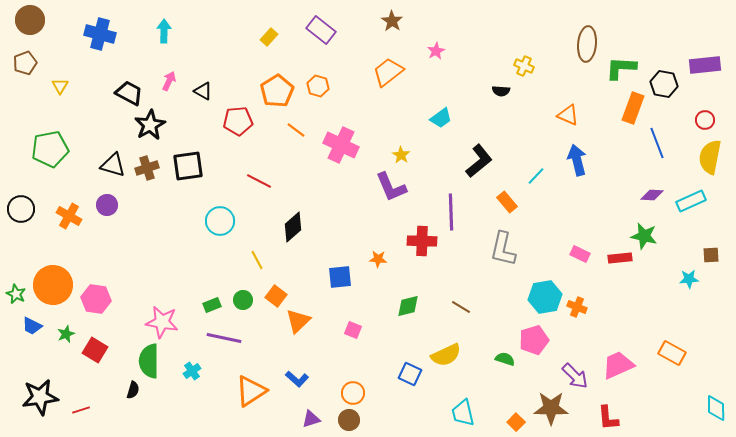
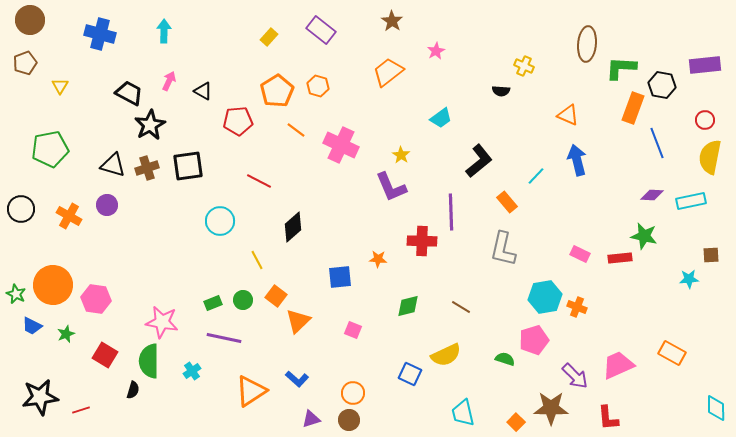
black hexagon at (664, 84): moved 2 px left, 1 px down
cyan rectangle at (691, 201): rotated 12 degrees clockwise
green rectangle at (212, 305): moved 1 px right, 2 px up
red square at (95, 350): moved 10 px right, 5 px down
